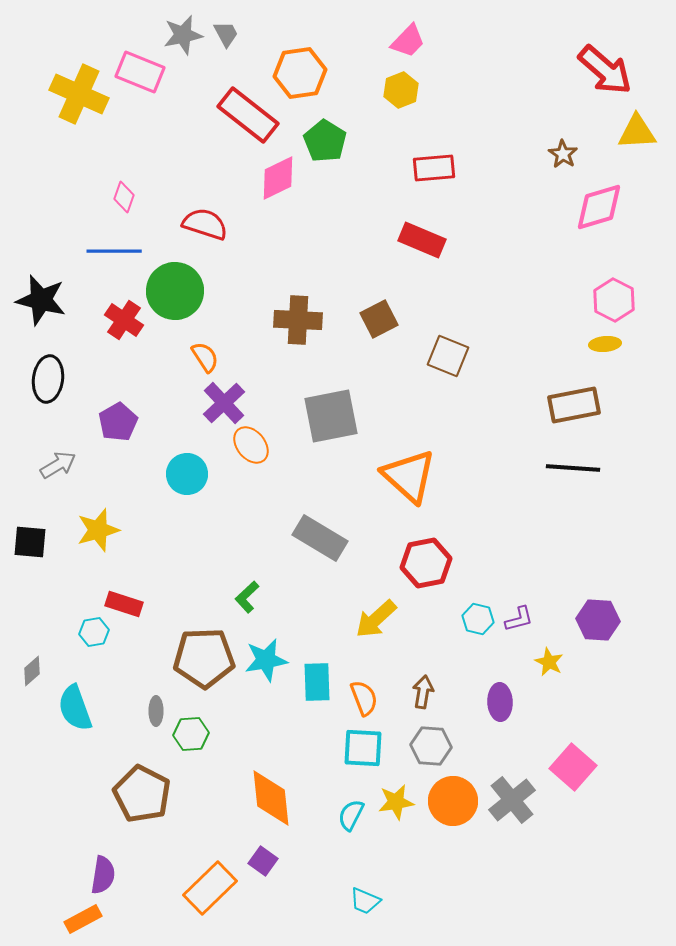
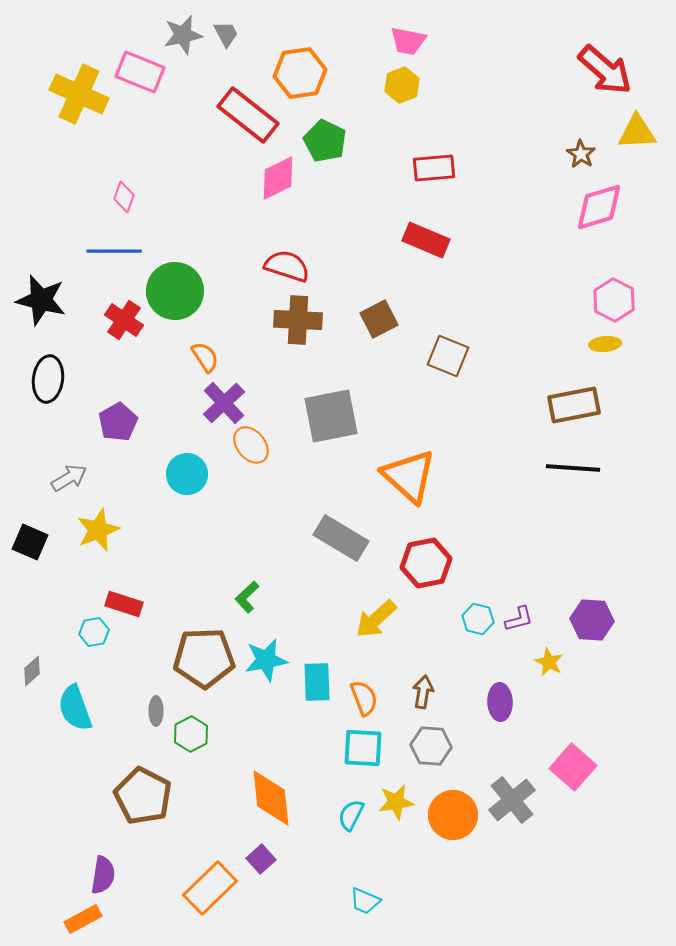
pink trapezoid at (408, 41): rotated 57 degrees clockwise
yellow hexagon at (401, 90): moved 1 px right, 5 px up
green pentagon at (325, 141): rotated 6 degrees counterclockwise
brown star at (563, 154): moved 18 px right
red semicircle at (205, 224): moved 82 px right, 42 px down
red rectangle at (422, 240): moved 4 px right
gray arrow at (58, 465): moved 11 px right, 13 px down
yellow star at (98, 530): rotated 6 degrees counterclockwise
gray rectangle at (320, 538): moved 21 px right
black square at (30, 542): rotated 18 degrees clockwise
purple hexagon at (598, 620): moved 6 px left
green hexagon at (191, 734): rotated 24 degrees counterclockwise
brown pentagon at (142, 794): moved 1 px right, 2 px down
orange circle at (453, 801): moved 14 px down
purple square at (263, 861): moved 2 px left, 2 px up; rotated 12 degrees clockwise
